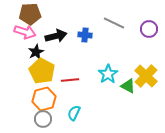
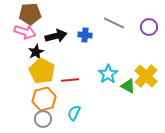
purple circle: moved 2 px up
